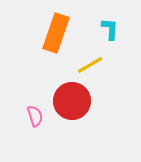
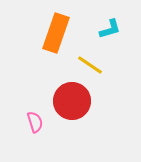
cyan L-shape: rotated 70 degrees clockwise
yellow line: rotated 64 degrees clockwise
pink semicircle: moved 6 px down
